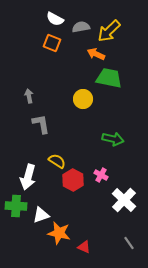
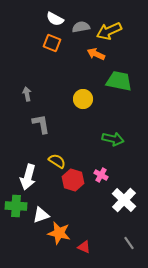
yellow arrow: rotated 20 degrees clockwise
green trapezoid: moved 10 px right, 3 px down
gray arrow: moved 2 px left, 2 px up
red hexagon: rotated 10 degrees counterclockwise
